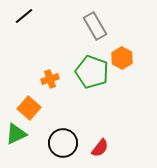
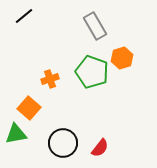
orange hexagon: rotated 15 degrees clockwise
green triangle: rotated 15 degrees clockwise
